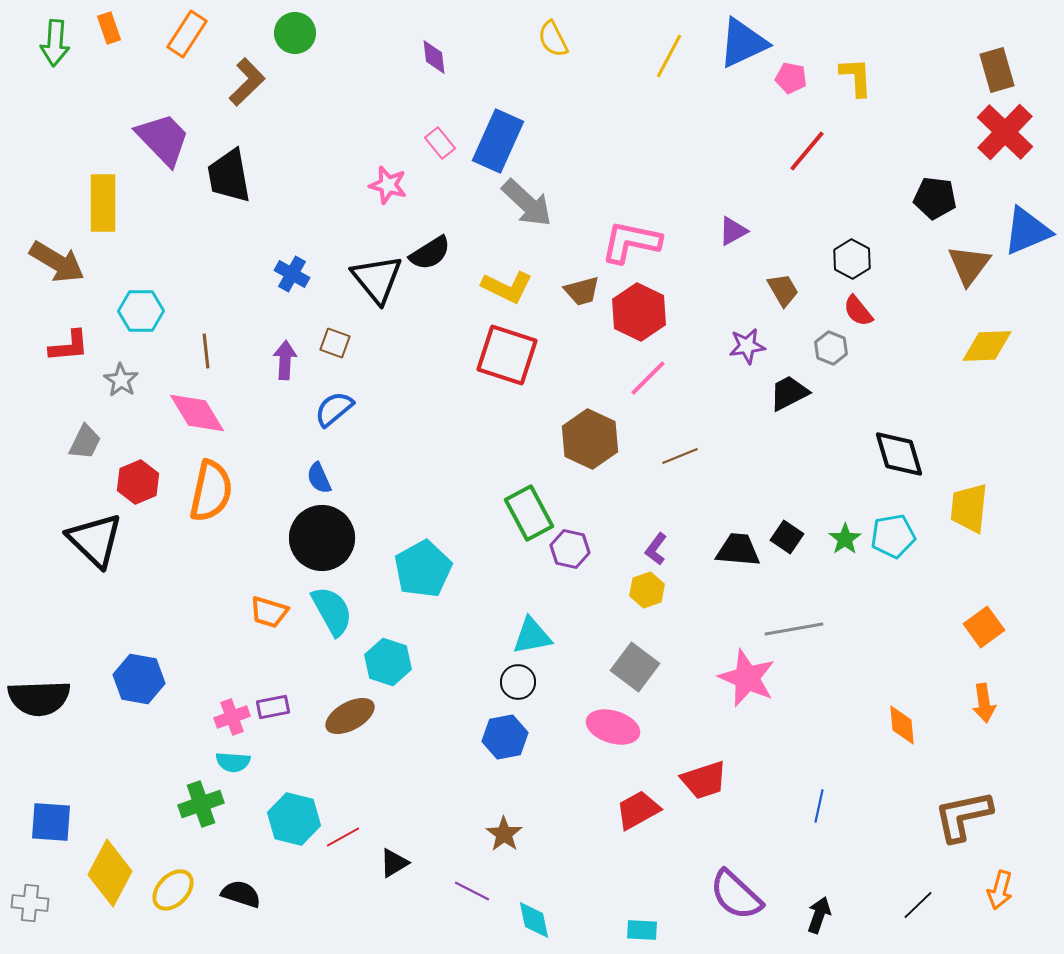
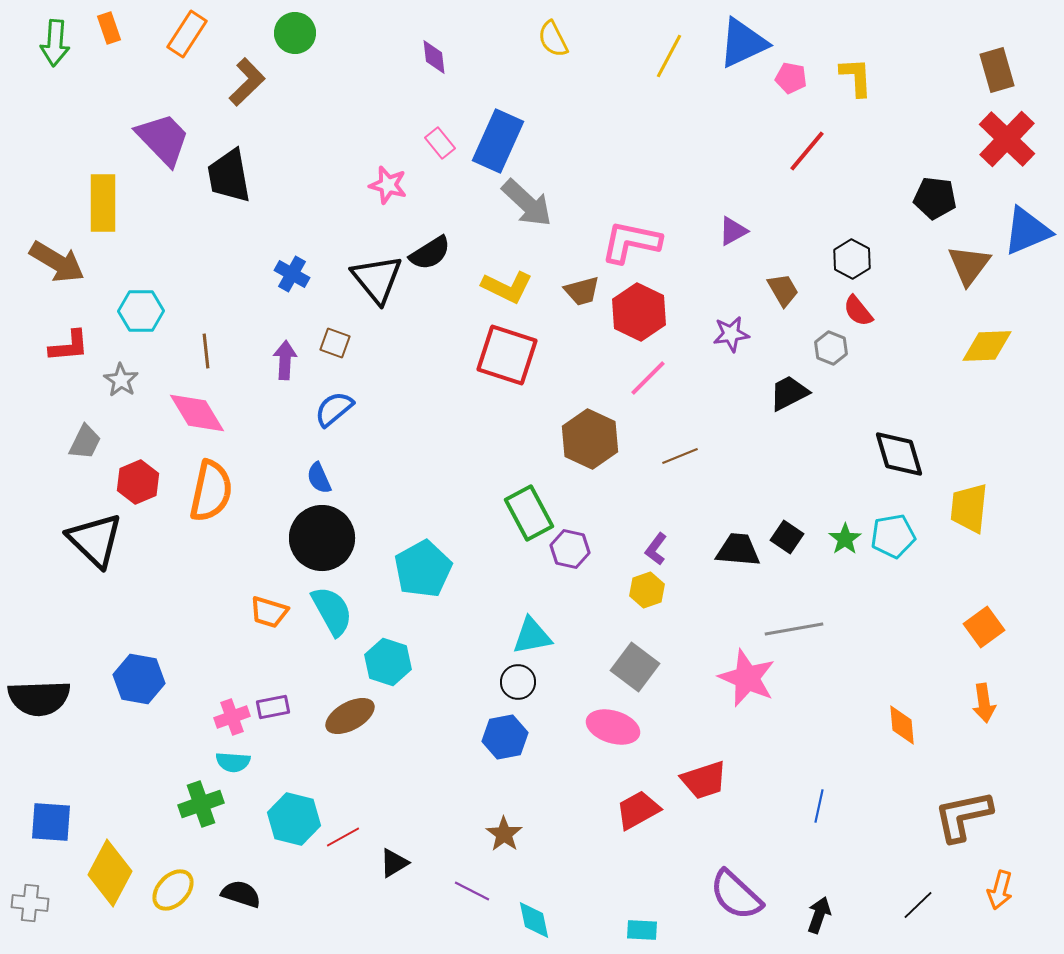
red cross at (1005, 132): moved 2 px right, 7 px down
purple star at (747, 346): moved 16 px left, 12 px up
